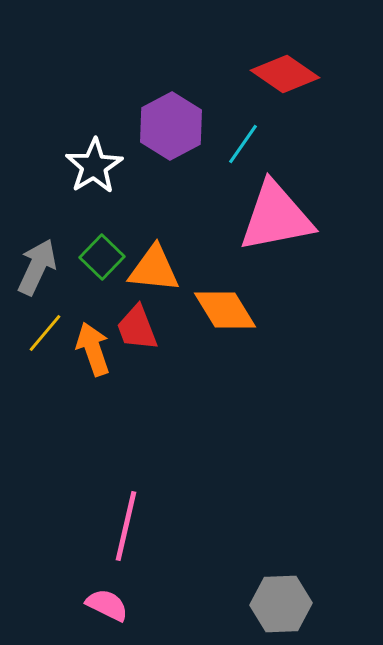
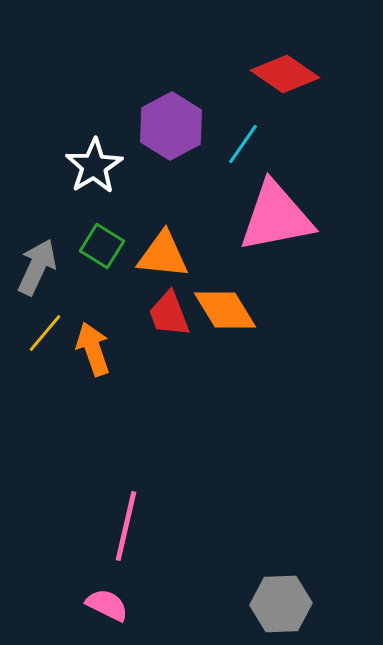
green square: moved 11 px up; rotated 12 degrees counterclockwise
orange triangle: moved 9 px right, 14 px up
red trapezoid: moved 32 px right, 14 px up
